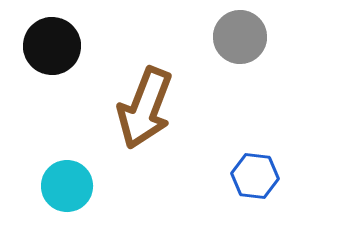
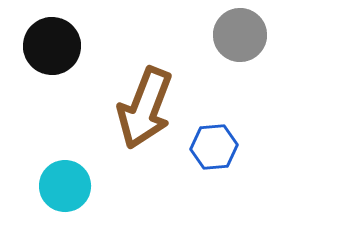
gray circle: moved 2 px up
blue hexagon: moved 41 px left, 29 px up; rotated 12 degrees counterclockwise
cyan circle: moved 2 px left
